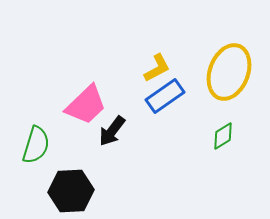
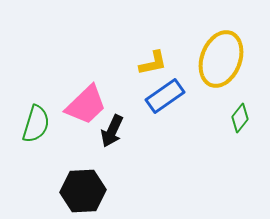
yellow L-shape: moved 4 px left, 5 px up; rotated 16 degrees clockwise
yellow ellipse: moved 8 px left, 13 px up
black arrow: rotated 12 degrees counterclockwise
green diamond: moved 17 px right, 18 px up; rotated 20 degrees counterclockwise
green semicircle: moved 21 px up
black hexagon: moved 12 px right
